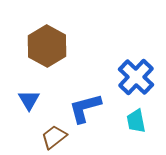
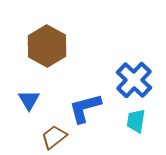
blue cross: moved 2 px left, 3 px down
cyan trapezoid: rotated 20 degrees clockwise
